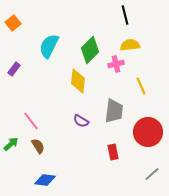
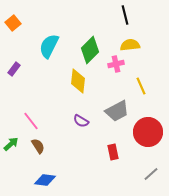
gray trapezoid: moved 3 px right; rotated 55 degrees clockwise
gray line: moved 1 px left
